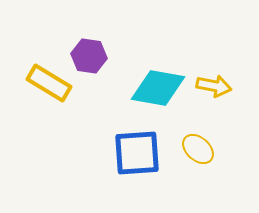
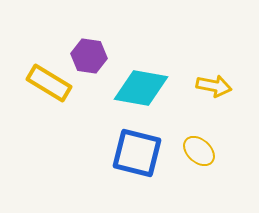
cyan diamond: moved 17 px left
yellow ellipse: moved 1 px right, 2 px down
blue square: rotated 18 degrees clockwise
